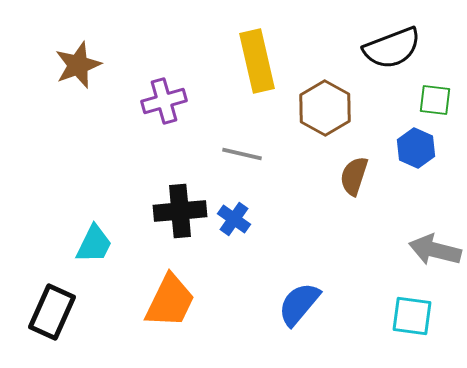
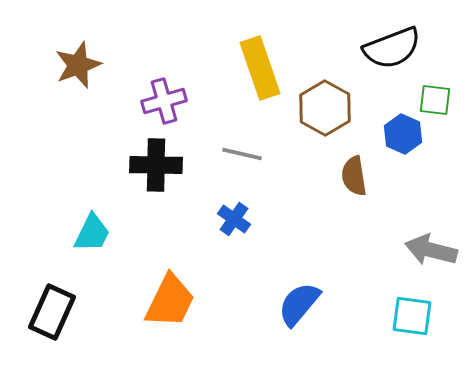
yellow rectangle: moved 3 px right, 7 px down; rotated 6 degrees counterclockwise
blue hexagon: moved 13 px left, 14 px up
brown semicircle: rotated 27 degrees counterclockwise
black cross: moved 24 px left, 46 px up; rotated 6 degrees clockwise
cyan trapezoid: moved 2 px left, 11 px up
gray arrow: moved 4 px left
